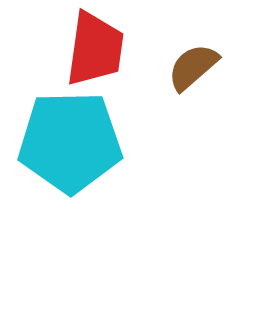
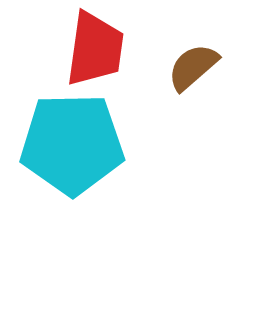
cyan pentagon: moved 2 px right, 2 px down
